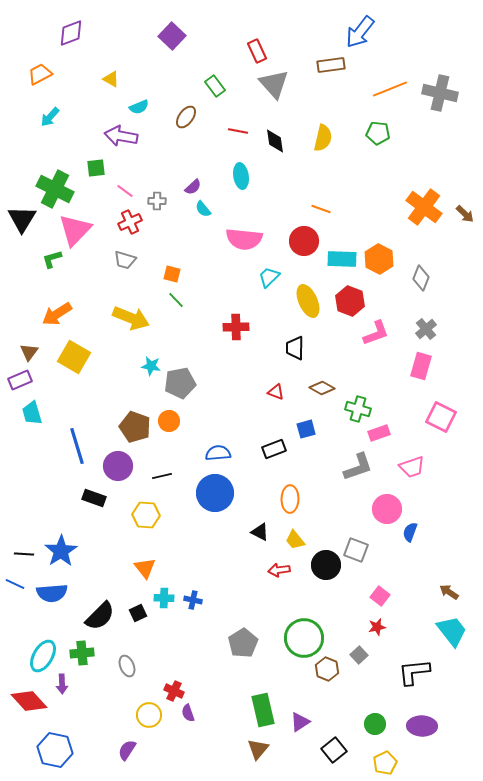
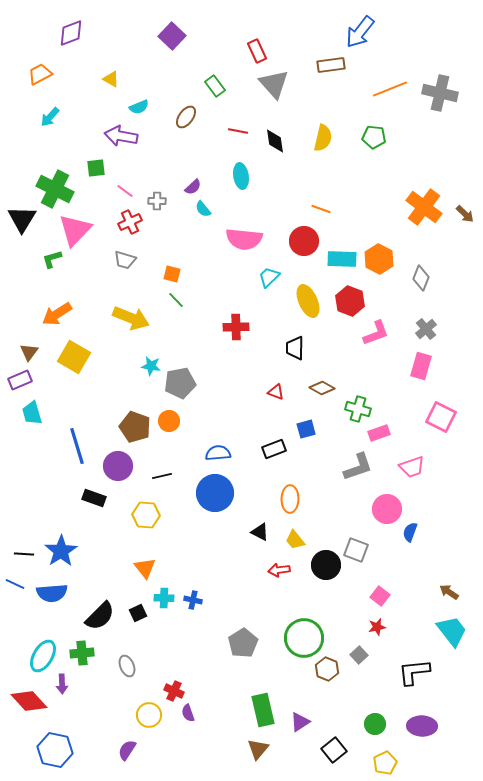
green pentagon at (378, 133): moved 4 px left, 4 px down
